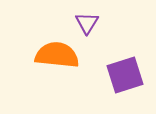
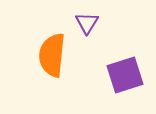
orange semicircle: moved 5 px left; rotated 90 degrees counterclockwise
